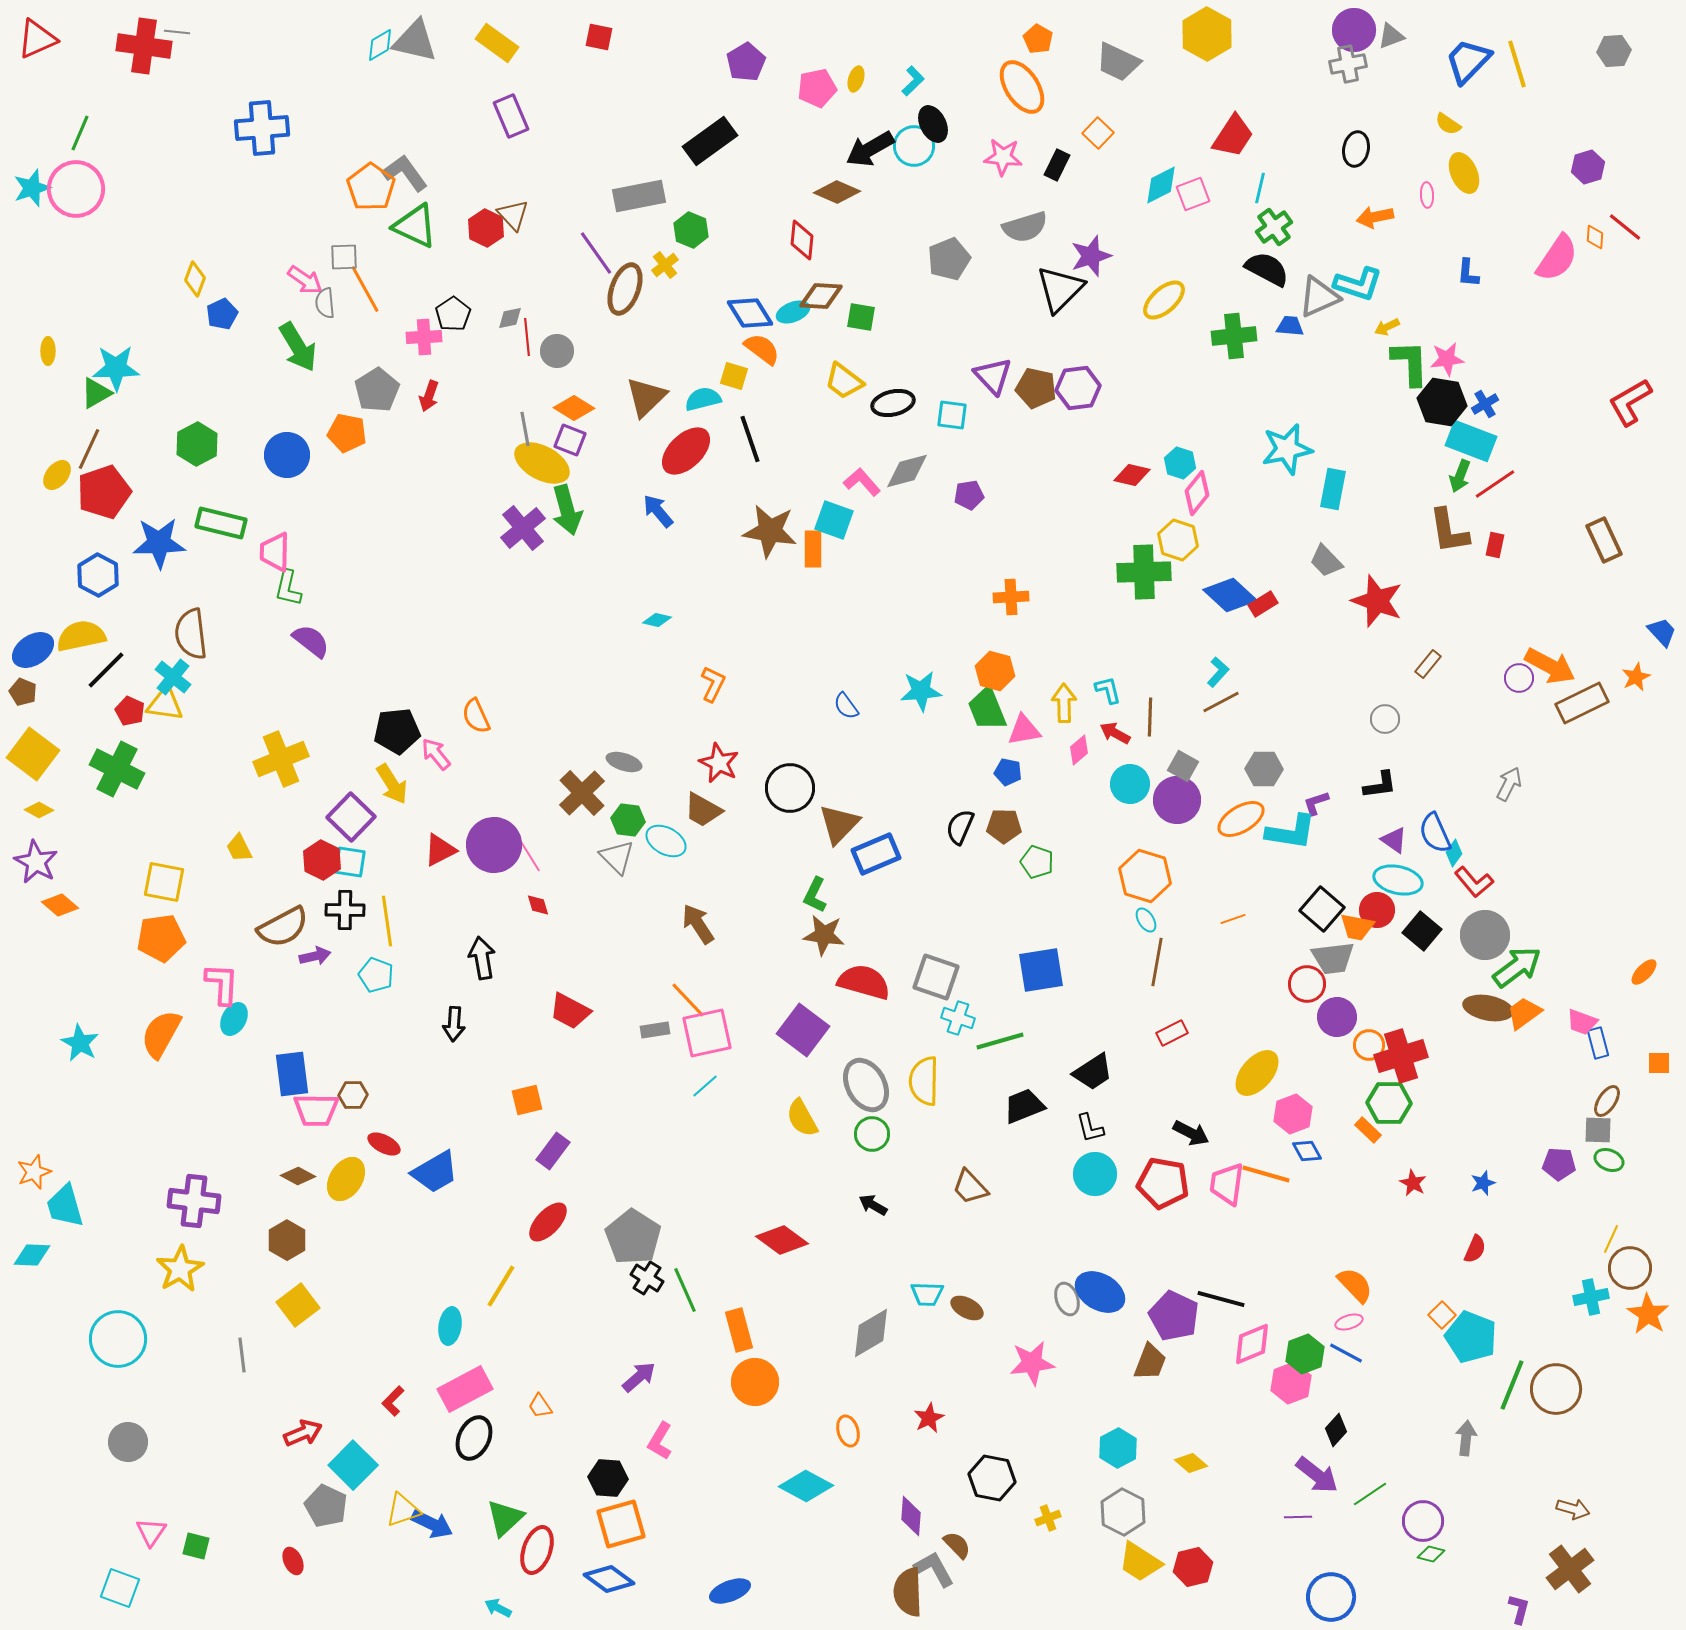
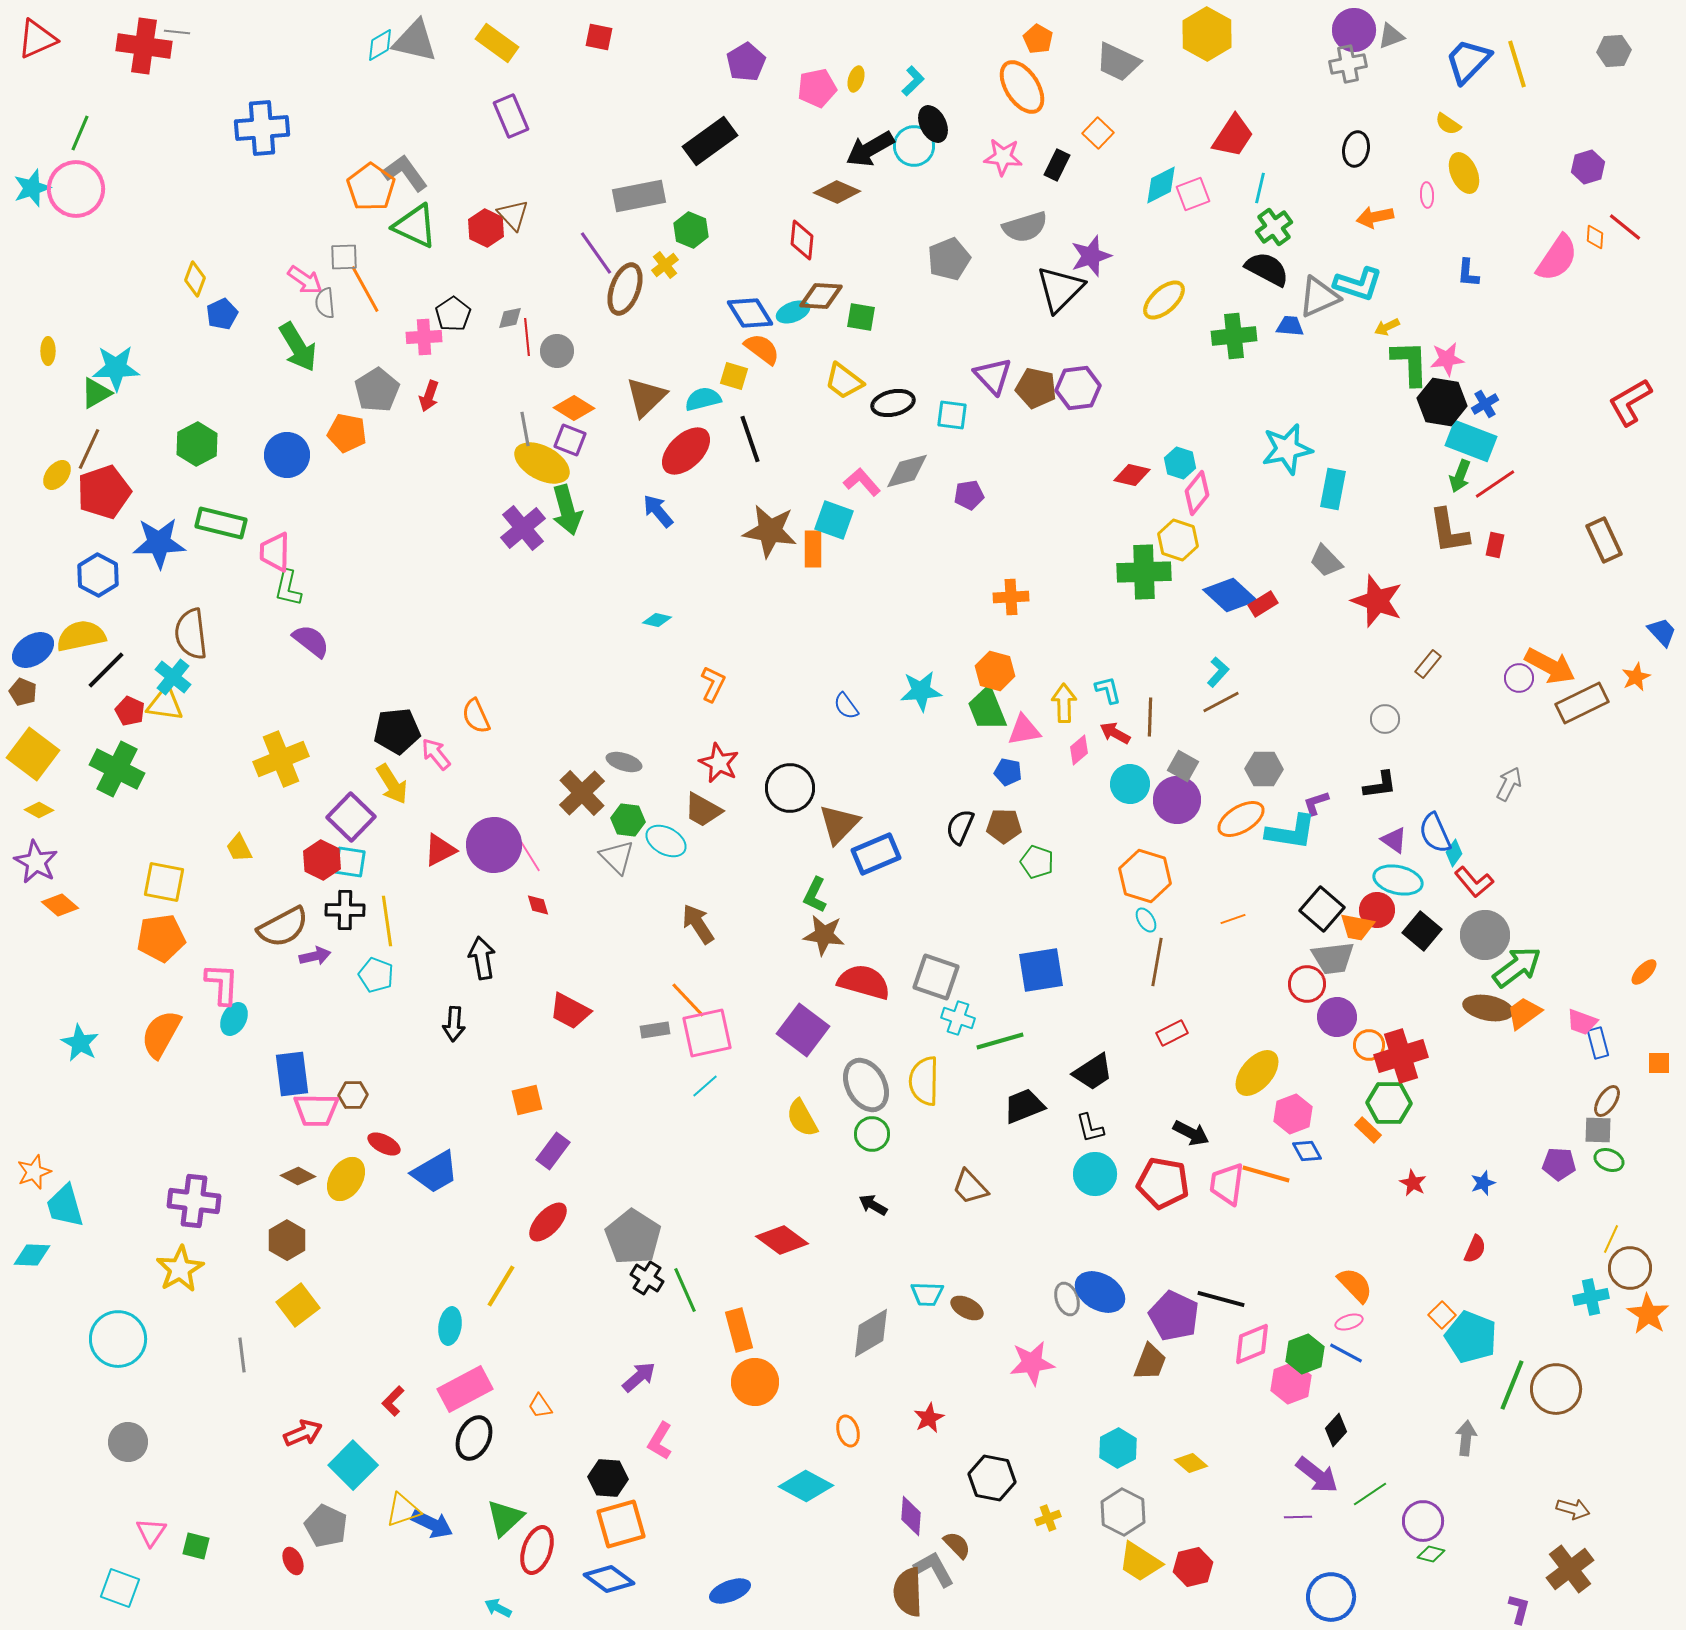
gray pentagon at (326, 1506): moved 20 px down
